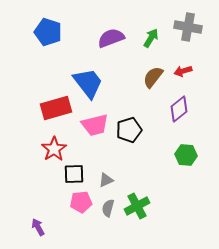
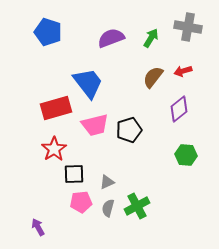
gray triangle: moved 1 px right, 2 px down
